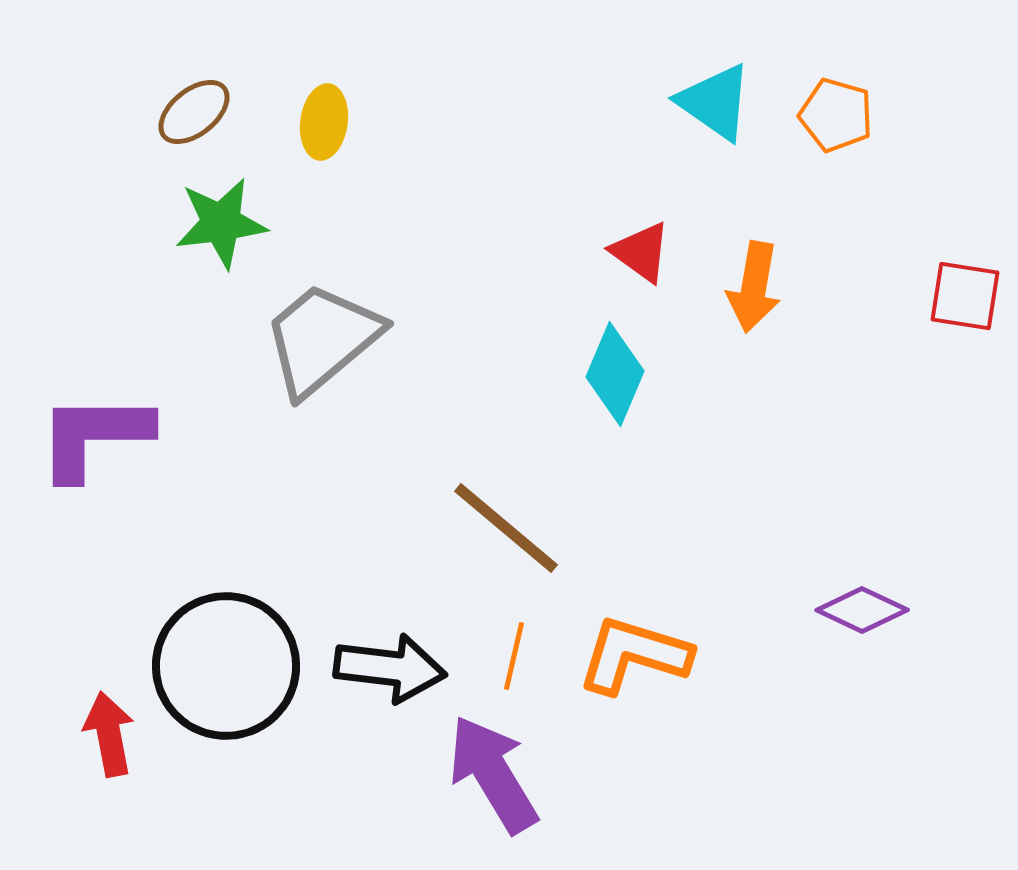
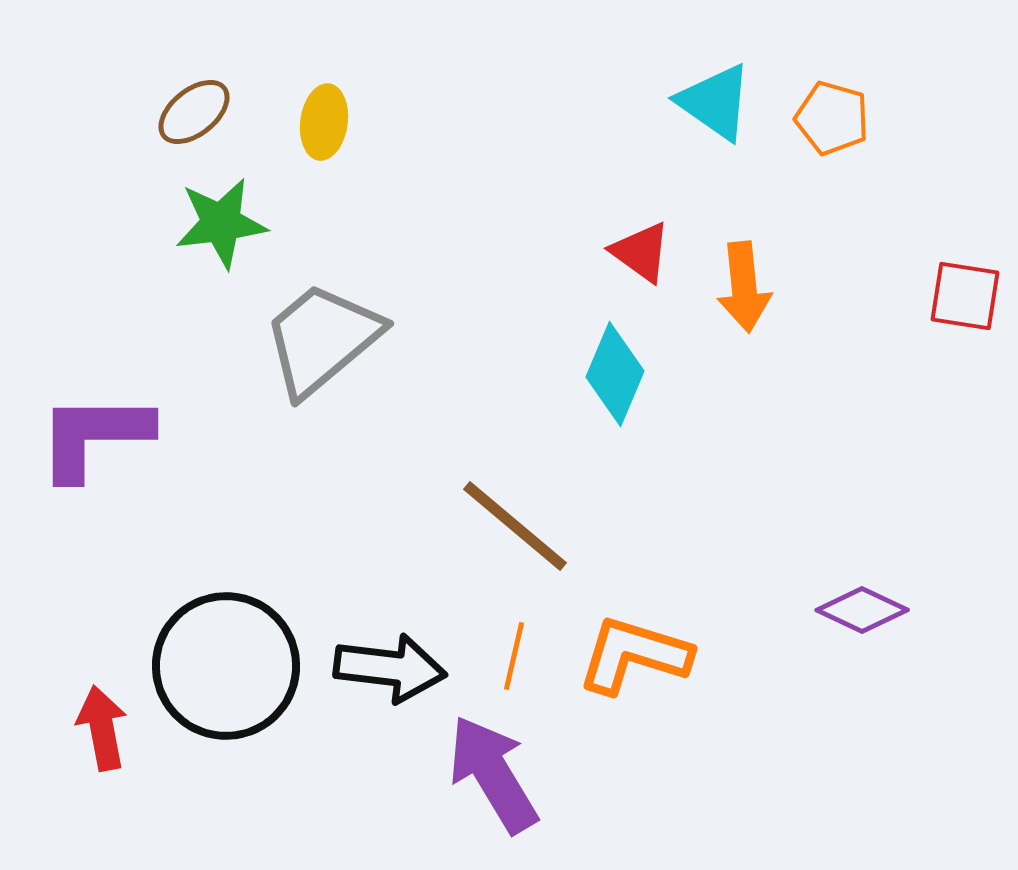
orange pentagon: moved 4 px left, 3 px down
orange arrow: moved 10 px left; rotated 16 degrees counterclockwise
brown line: moved 9 px right, 2 px up
red arrow: moved 7 px left, 6 px up
